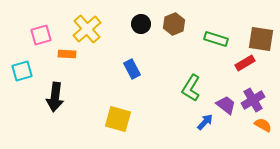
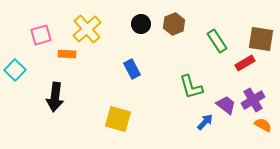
green rectangle: moved 1 px right, 2 px down; rotated 40 degrees clockwise
cyan square: moved 7 px left, 1 px up; rotated 30 degrees counterclockwise
green L-shape: moved 1 px up; rotated 48 degrees counterclockwise
